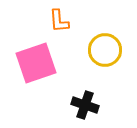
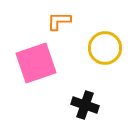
orange L-shape: rotated 95 degrees clockwise
yellow circle: moved 2 px up
